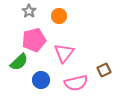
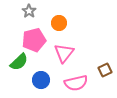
orange circle: moved 7 px down
brown square: moved 1 px right
